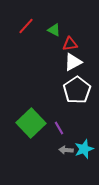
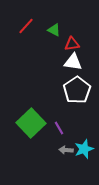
red triangle: moved 2 px right
white triangle: rotated 36 degrees clockwise
